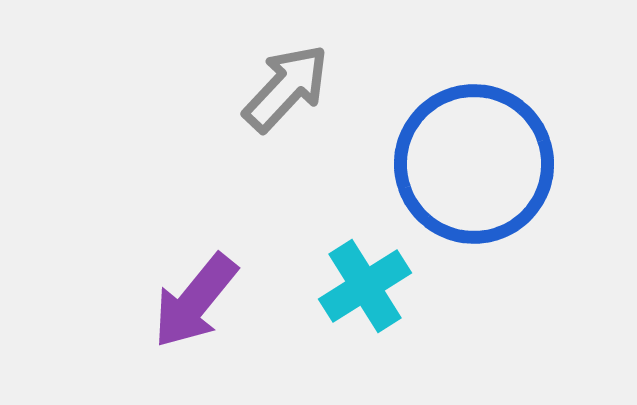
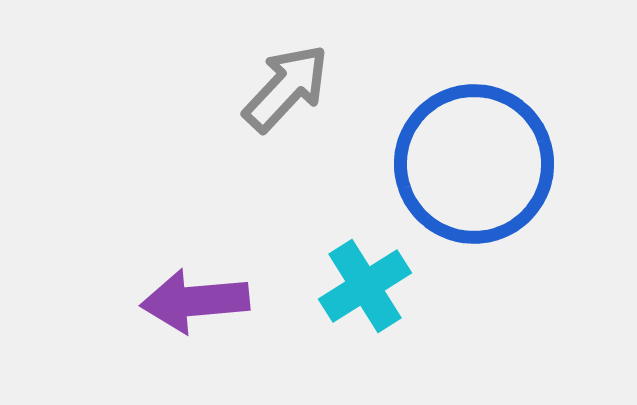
purple arrow: rotated 46 degrees clockwise
